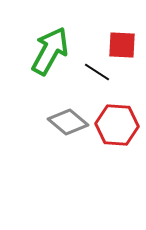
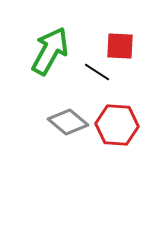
red square: moved 2 px left, 1 px down
